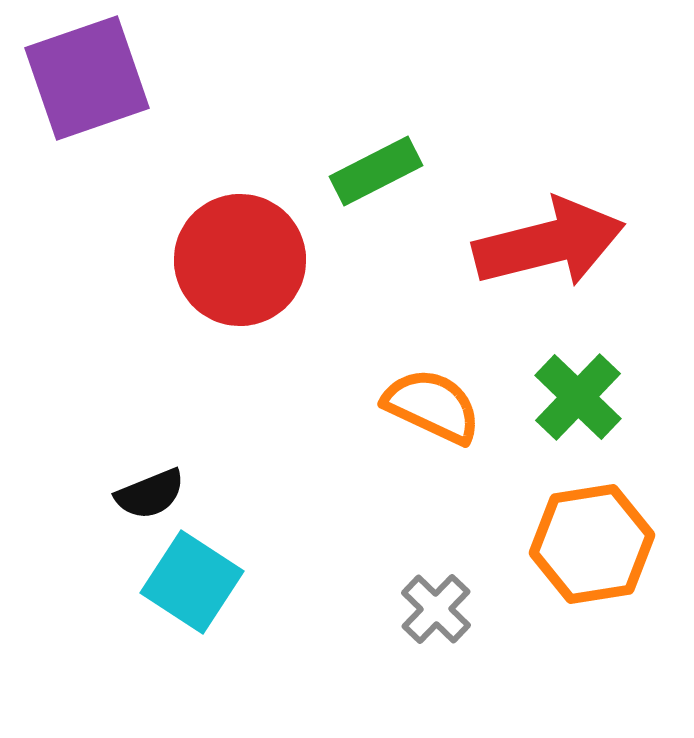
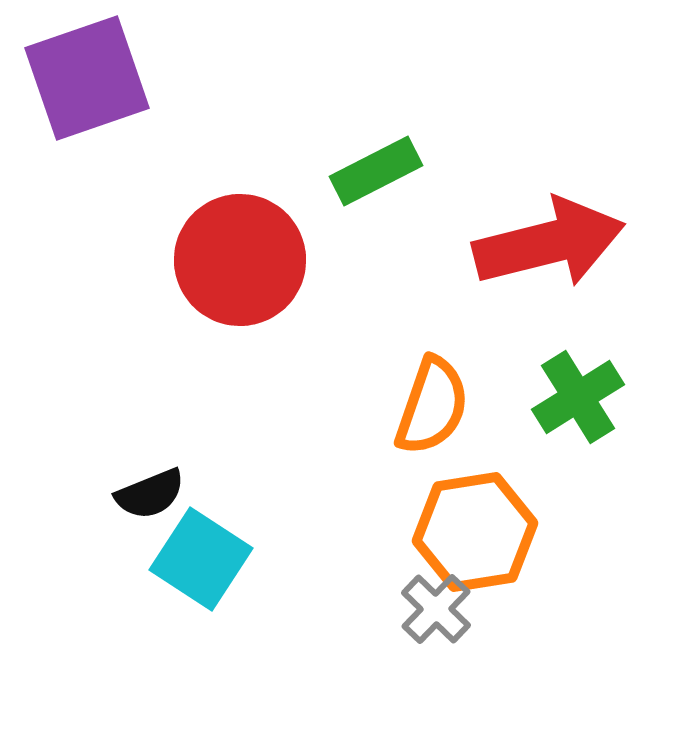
green cross: rotated 14 degrees clockwise
orange semicircle: rotated 84 degrees clockwise
orange hexagon: moved 117 px left, 12 px up
cyan square: moved 9 px right, 23 px up
